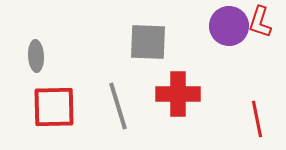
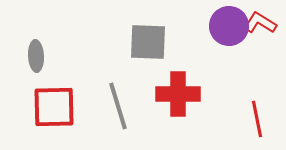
red L-shape: moved 1 px down; rotated 104 degrees clockwise
